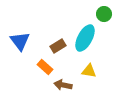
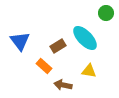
green circle: moved 2 px right, 1 px up
cyan ellipse: rotated 72 degrees counterclockwise
orange rectangle: moved 1 px left, 1 px up
